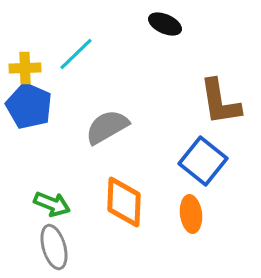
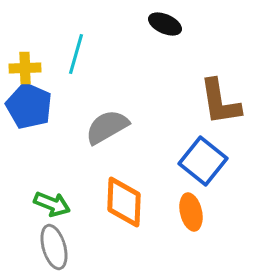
cyan line: rotated 30 degrees counterclockwise
orange ellipse: moved 2 px up; rotated 6 degrees counterclockwise
